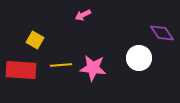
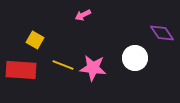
white circle: moved 4 px left
yellow line: moved 2 px right; rotated 25 degrees clockwise
